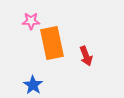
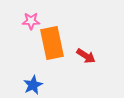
red arrow: rotated 36 degrees counterclockwise
blue star: rotated 12 degrees clockwise
